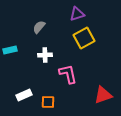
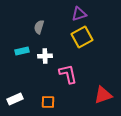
purple triangle: moved 2 px right
gray semicircle: rotated 24 degrees counterclockwise
yellow square: moved 2 px left, 1 px up
cyan rectangle: moved 12 px right, 1 px down
white cross: moved 1 px down
white rectangle: moved 9 px left, 4 px down
